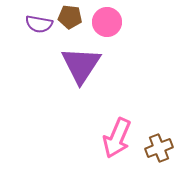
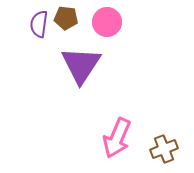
brown pentagon: moved 4 px left, 1 px down
purple semicircle: rotated 88 degrees clockwise
brown cross: moved 5 px right, 1 px down
